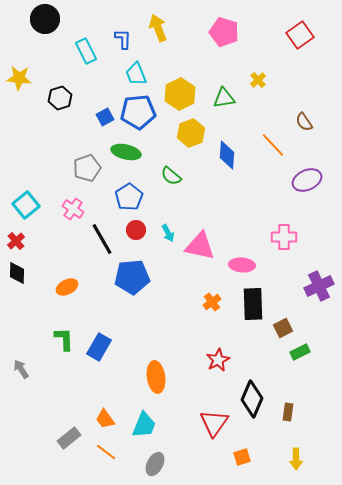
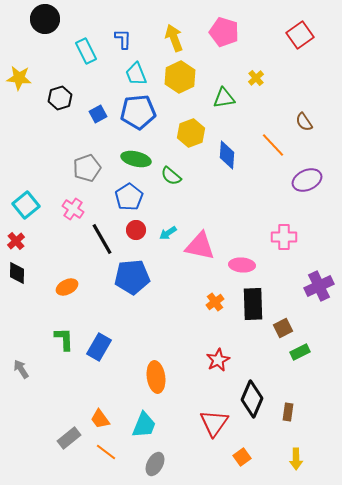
yellow arrow at (158, 28): moved 16 px right, 10 px down
yellow cross at (258, 80): moved 2 px left, 2 px up
yellow hexagon at (180, 94): moved 17 px up
blue square at (105, 117): moved 7 px left, 3 px up
green ellipse at (126, 152): moved 10 px right, 7 px down
cyan arrow at (168, 233): rotated 84 degrees clockwise
orange cross at (212, 302): moved 3 px right
orange trapezoid at (105, 419): moved 5 px left
orange square at (242, 457): rotated 18 degrees counterclockwise
